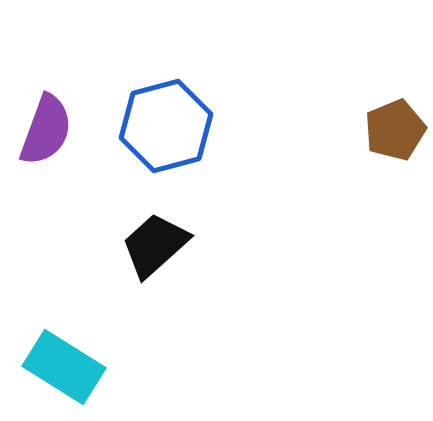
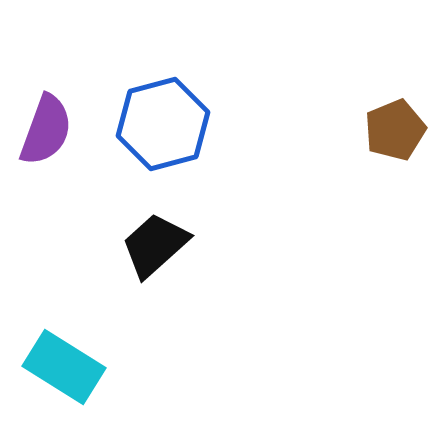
blue hexagon: moved 3 px left, 2 px up
